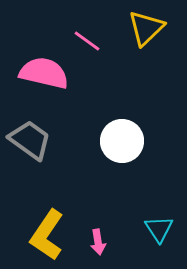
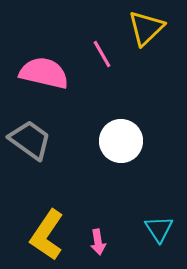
pink line: moved 15 px right, 13 px down; rotated 24 degrees clockwise
white circle: moved 1 px left
